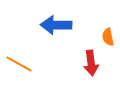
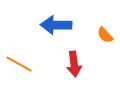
orange semicircle: moved 3 px left, 2 px up; rotated 30 degrees counterclockwise
red arrow: moved 17 px left, 1 px down
